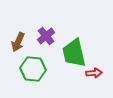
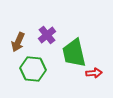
purple cross: moved 1 px right, 1 px up
